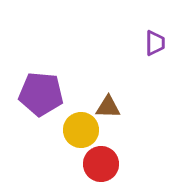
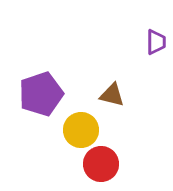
purple trapezoid: moved 1 px right, 1 px up
purple pentagon: rotated 24 degrees counterclockwise
brown triangle: moved 4 px right, 12 px up; rotated 12 degrees clockwise
